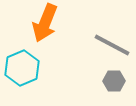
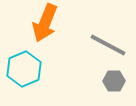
gray line: moved 4 px left
cyan hexagon: moved 2 px right, 1 px down
